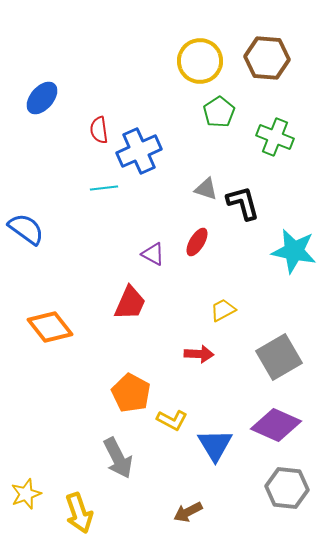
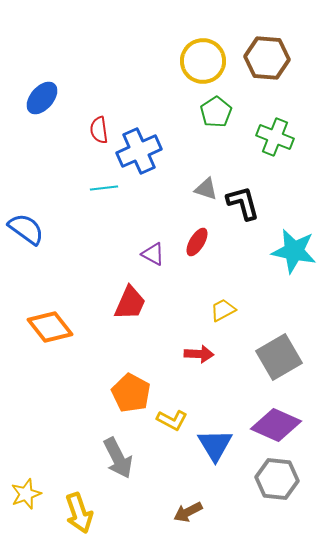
yellow circle: moved 3 px right
green pentagon: moved 3 px left
gray hexagon: moved 10 px left, 9 px up
